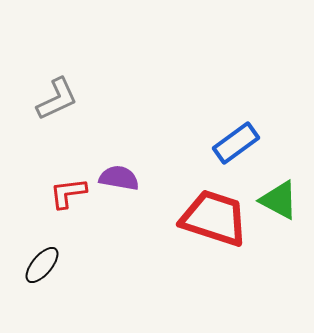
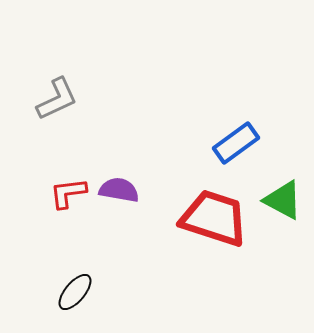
purple semicircle: moved 12 px down
green triangle: moved 4 px right
black ellipse: moved 33 px right, 27 px down
